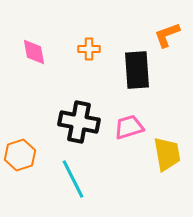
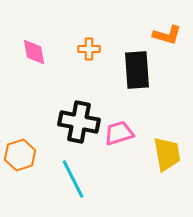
orange L-shape: rotated 144 degrees counterclockwise
pink trapezoid: moved 10 px left, 6 px down
